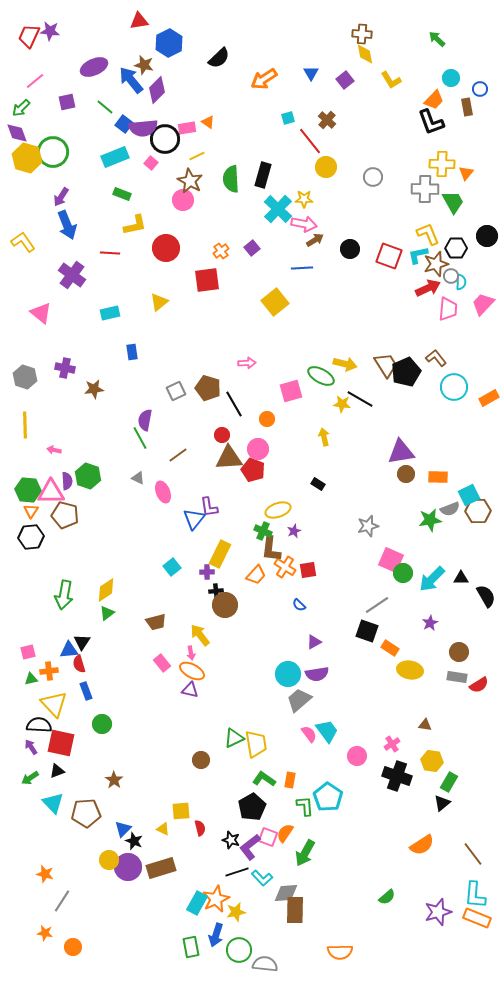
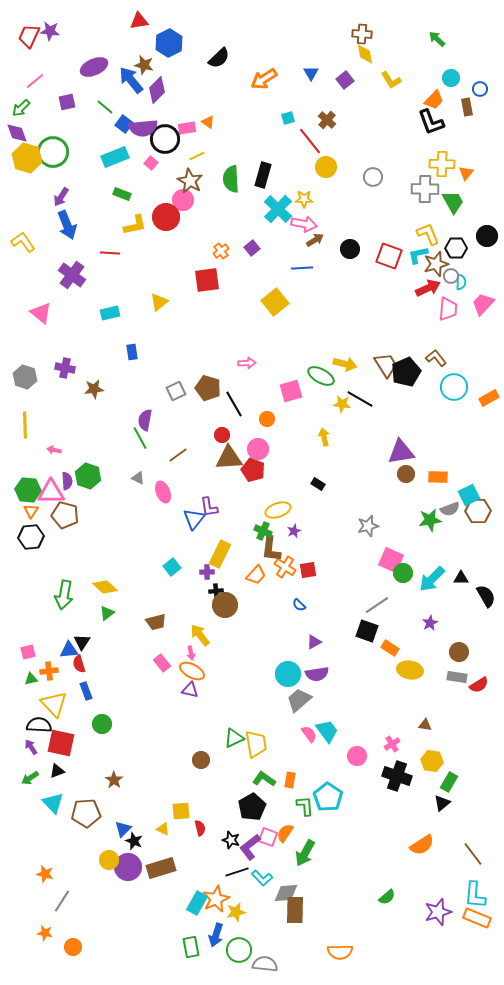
red circle at (166, 248): moved 31 px up
yellow diamond at (106, 590): moved 1 px left, 3 px up; rotated 75 degrees clockwise
